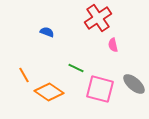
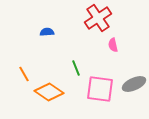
blue semicircle: rotated 24 degrees counterclockwise
green line: rotated 42 degrees clockwise
orange line: moved 1 px up
gray ellipse: rotated 65 degrees counterclockwise
pink square: rotated 8 degrees counterclockwise
